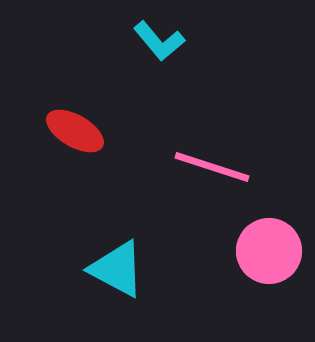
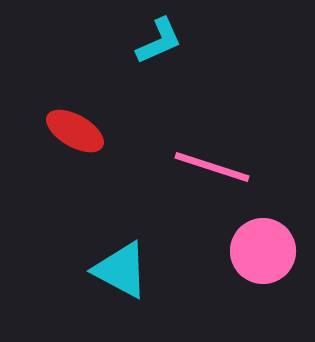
cyan L-shape: rotated 74 degrees counterclockwise
pink circle: moved 6 px left
cyan triangle: moved 4 px right, 1 px down
